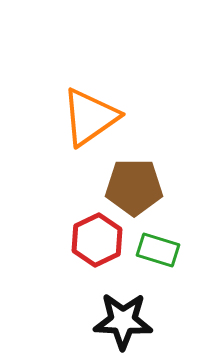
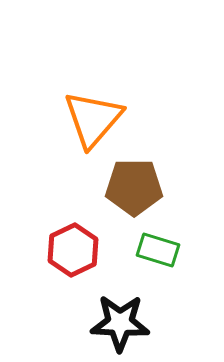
orange triangle: moved 3 px right, 2 px down; rotated 14 degrees counterclockwise
red hexagon: moved 24 px left, 10 px down
black star: moved 3 px left, 2 px down
